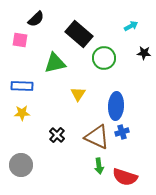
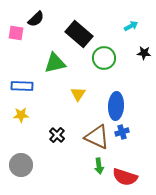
pink square: moved 4 px left, 7 px up
yellow star: moved 1 px left, 2 px down
